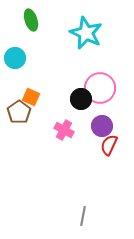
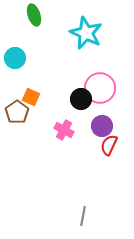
green ellipse: moved 3 px right, 5 px up
brown pentagon: moved 2 px left
